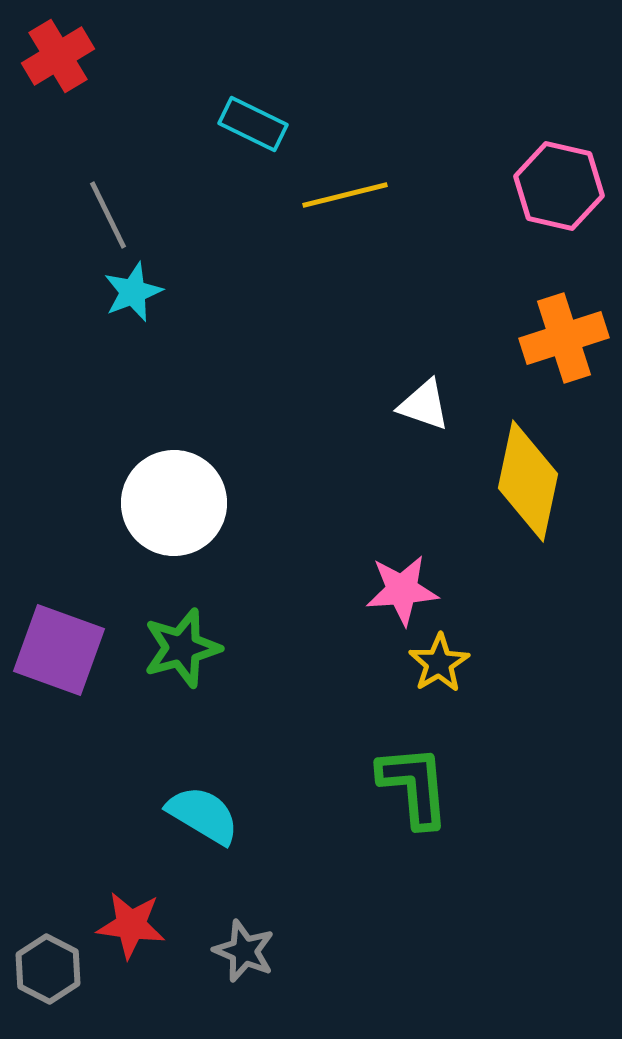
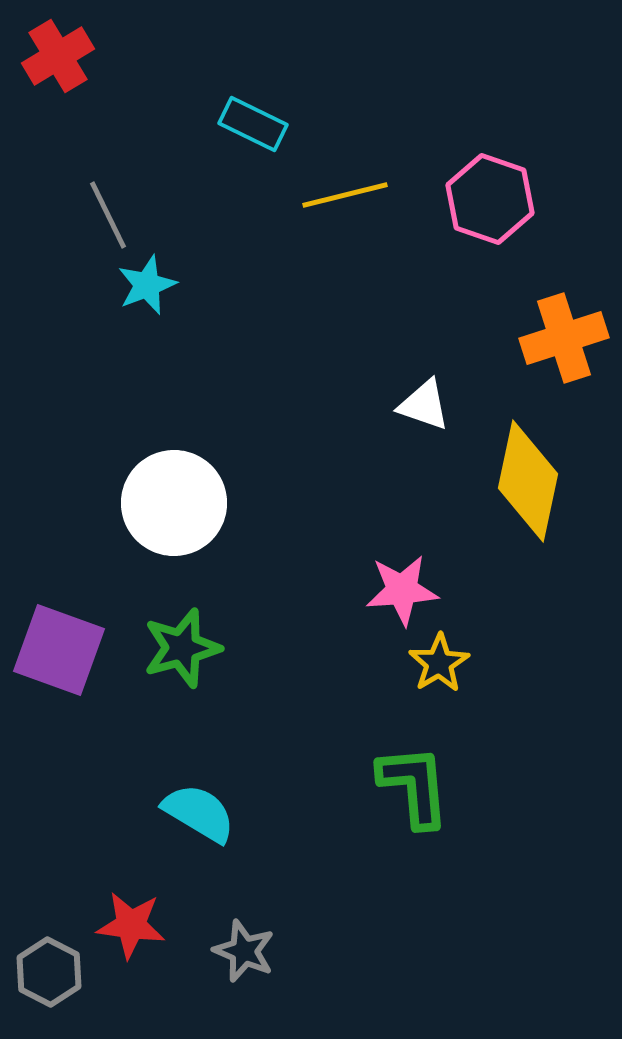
pink hexagon: moved 69 px left, 13 px down; rotated 6 degrees clockwise
cyan star: moved 14 px right, 7 px up
cyan semicircle: moved 4 px left, 2 px up
gray hexagon: moved 1 px right, 3 px down
